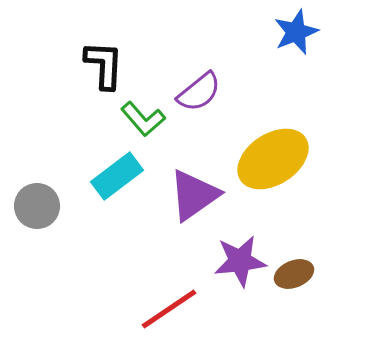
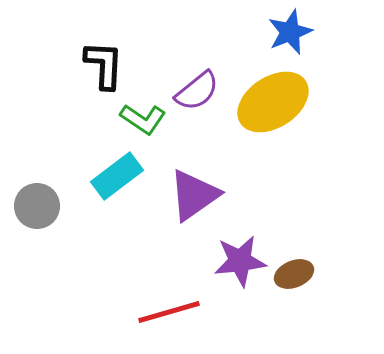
blue star: moved 6 px left
purple semicircle: moved 2 px left, 1 px up
green L-shape: rotated 15 degrees counterclockwise
yellow ellipse: moved 57 px up
red line: moved 3 px down; rotated 18 degrees clockwise
